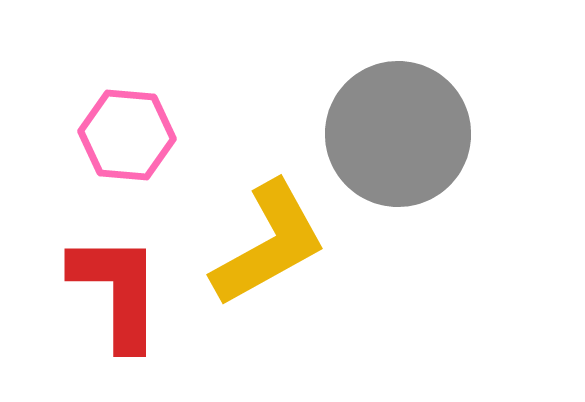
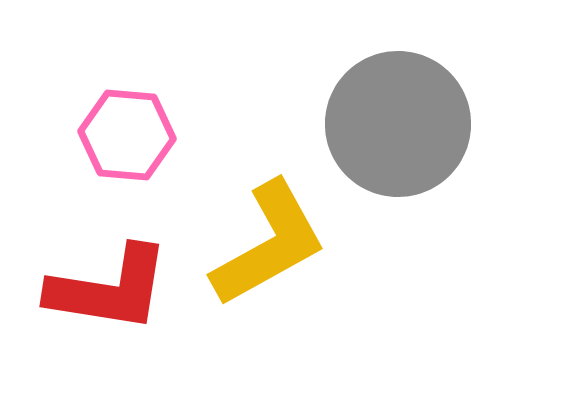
gray circle: moved 10 px up
red L-shape: moved 8 px left, 2 px up; rotated 99 degrees clockwise
